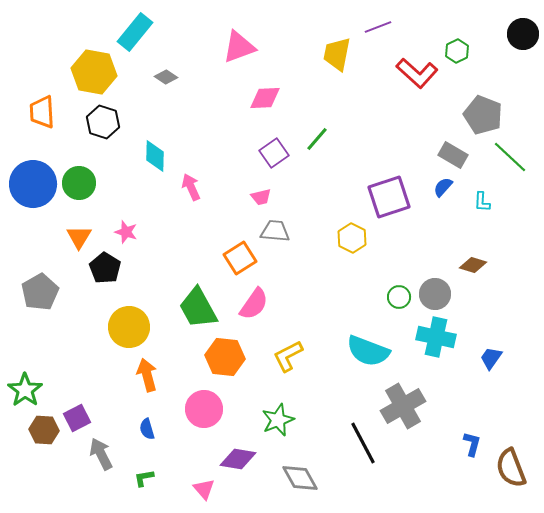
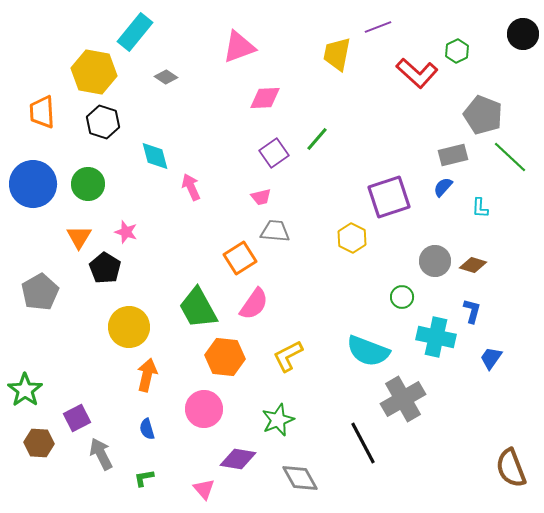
gray rectangle at (453, 155): rotated 44 degrees counterclockwise
cyan diamond at (155, 156): rotated 16 degrees counterclockwise
green circle at (79, 183): moved 9 px right, 1 px down
cyan L-shape at (482, 202): moved 2 px left, 6 px down
gray circle at (435, 294): moved 33 px up
green circle at (399, 297): moved 3 px right
orange arrow at (147, 375): rotated 28 degrees clockwise
gray cross at (403, 406): moved 7 px up
brown hexagon at (44, 430): moved 5 px left, 13 px down
blue L-shape at (472, 444): moved 133 px up
